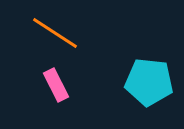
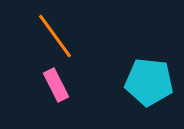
orange line: moved 3 px down; rotated 21 degrees clockwise
